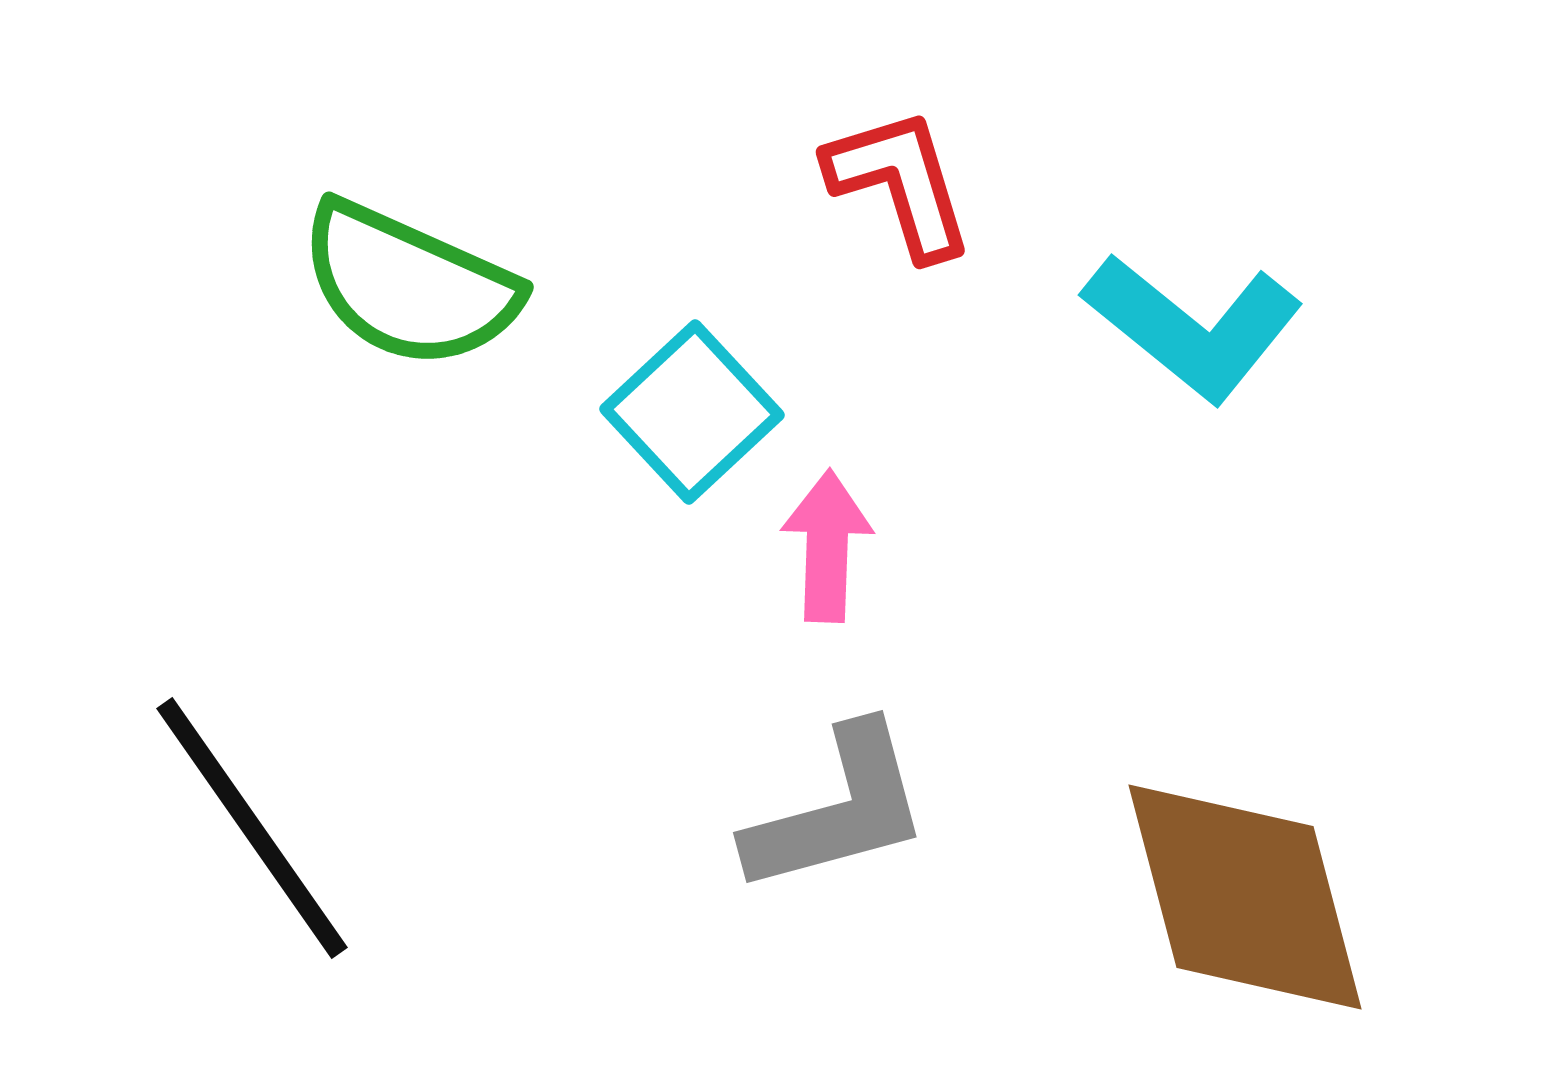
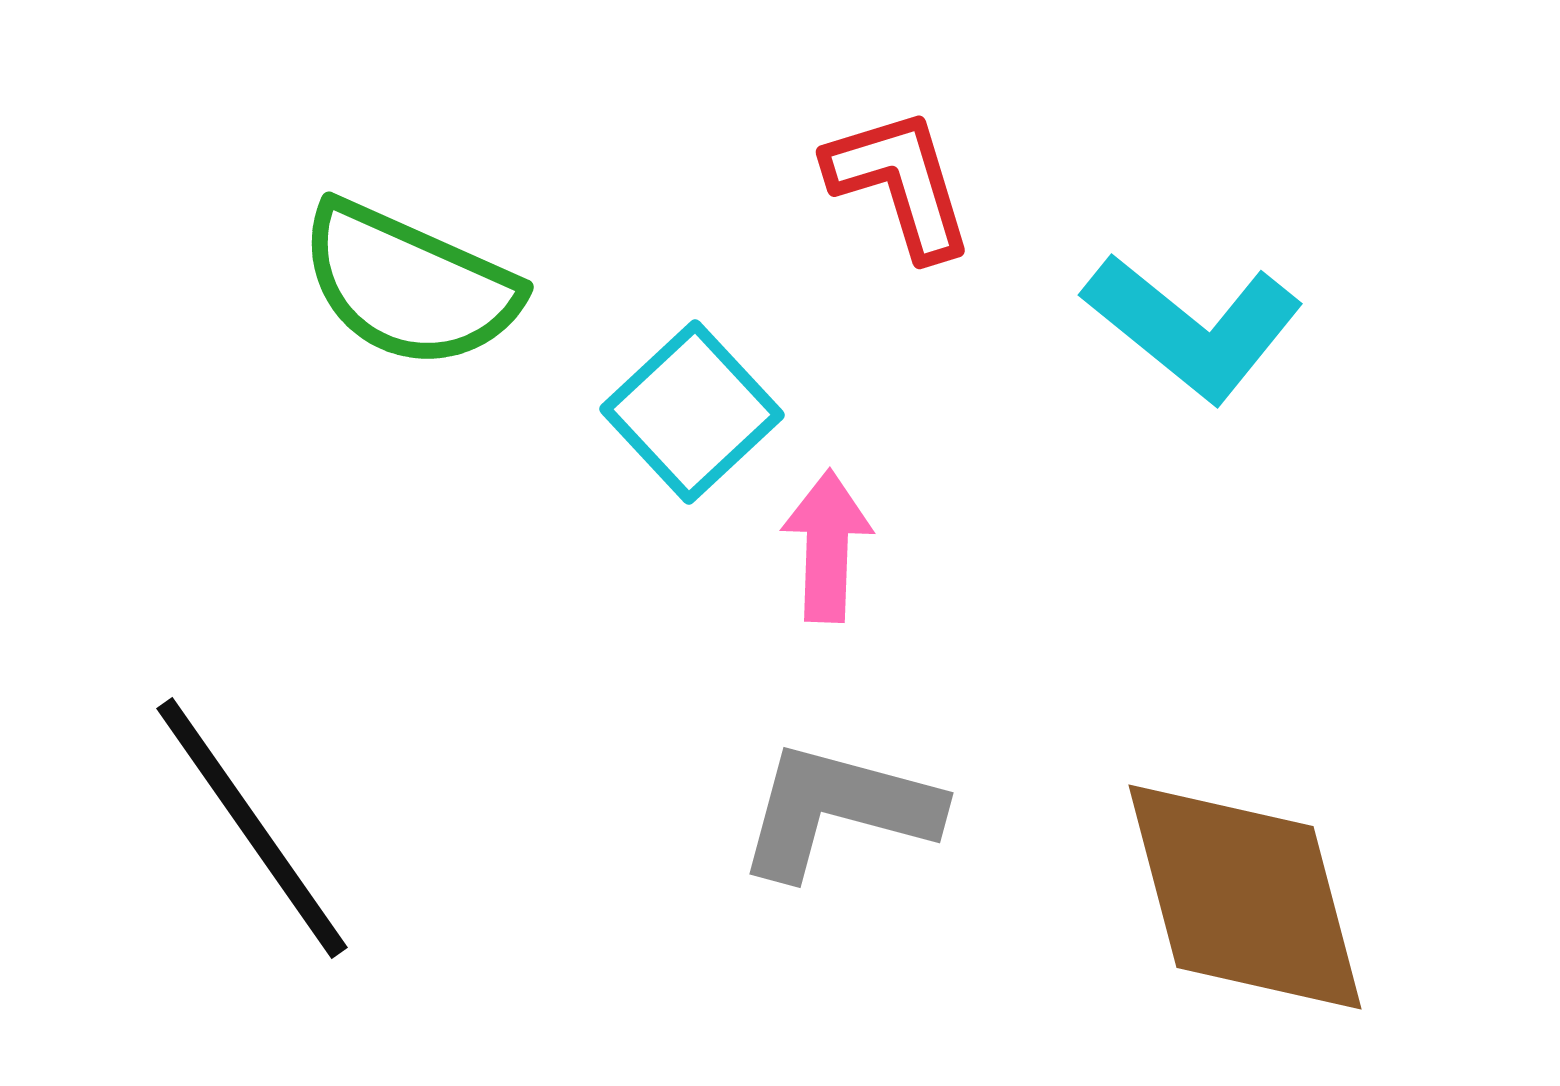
gray L-shape: rotated 150 degrees counterclockwise
